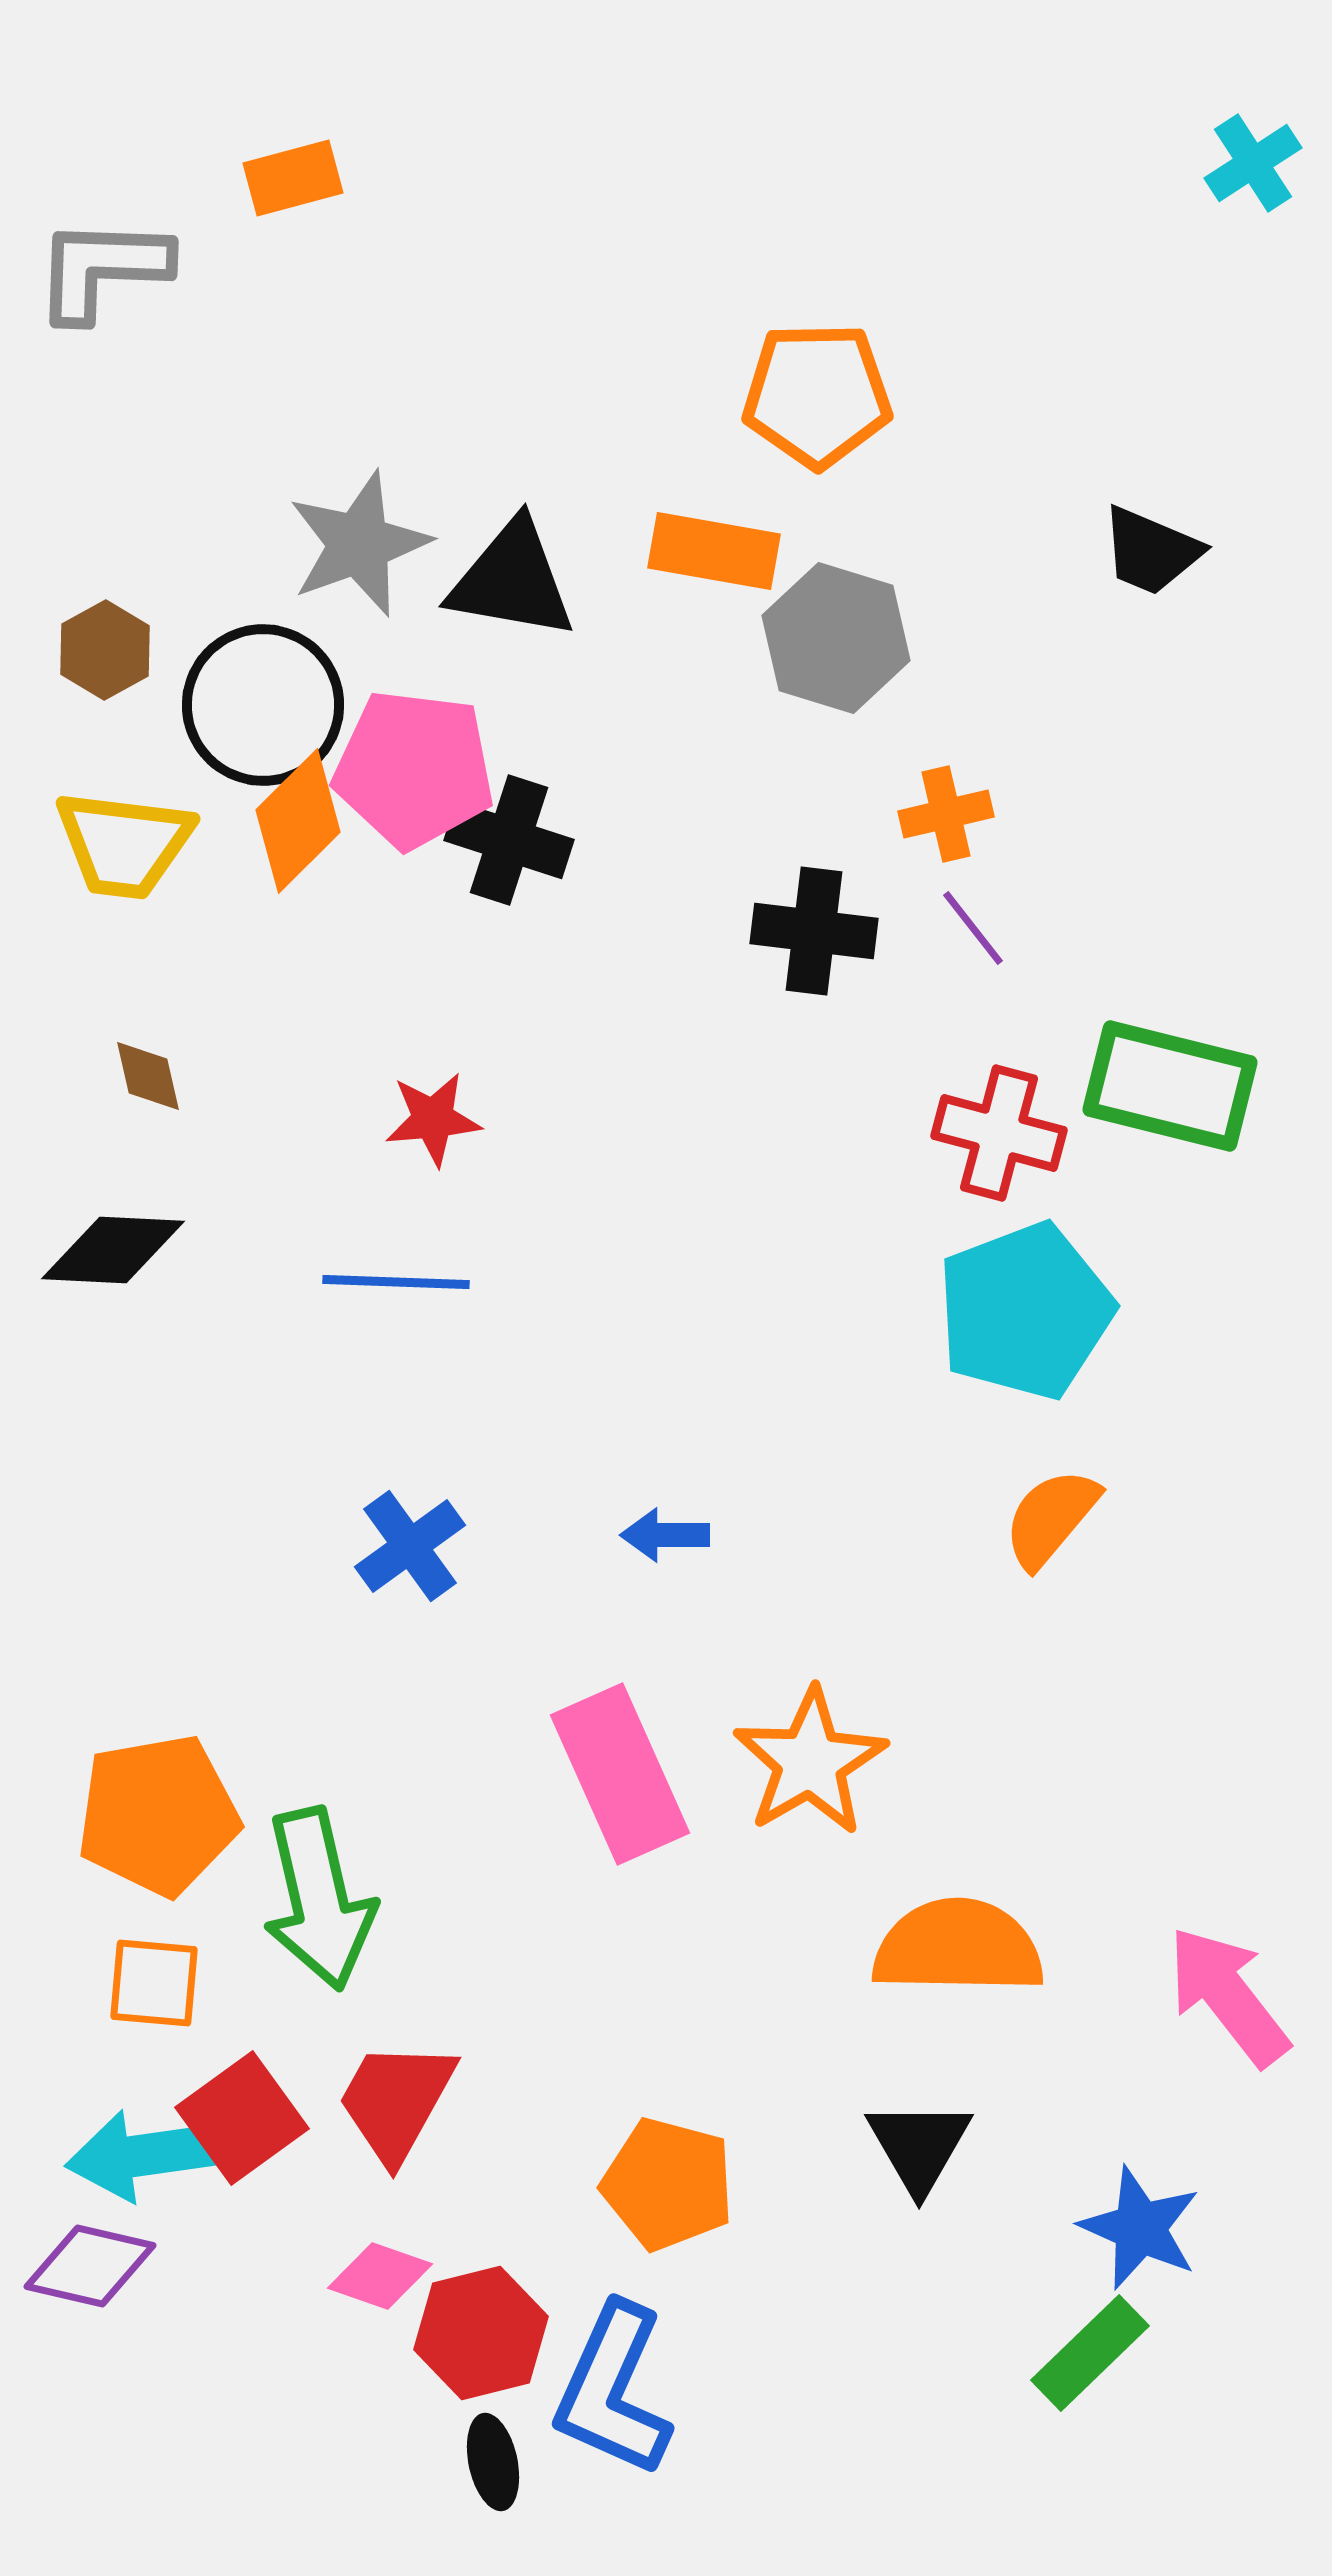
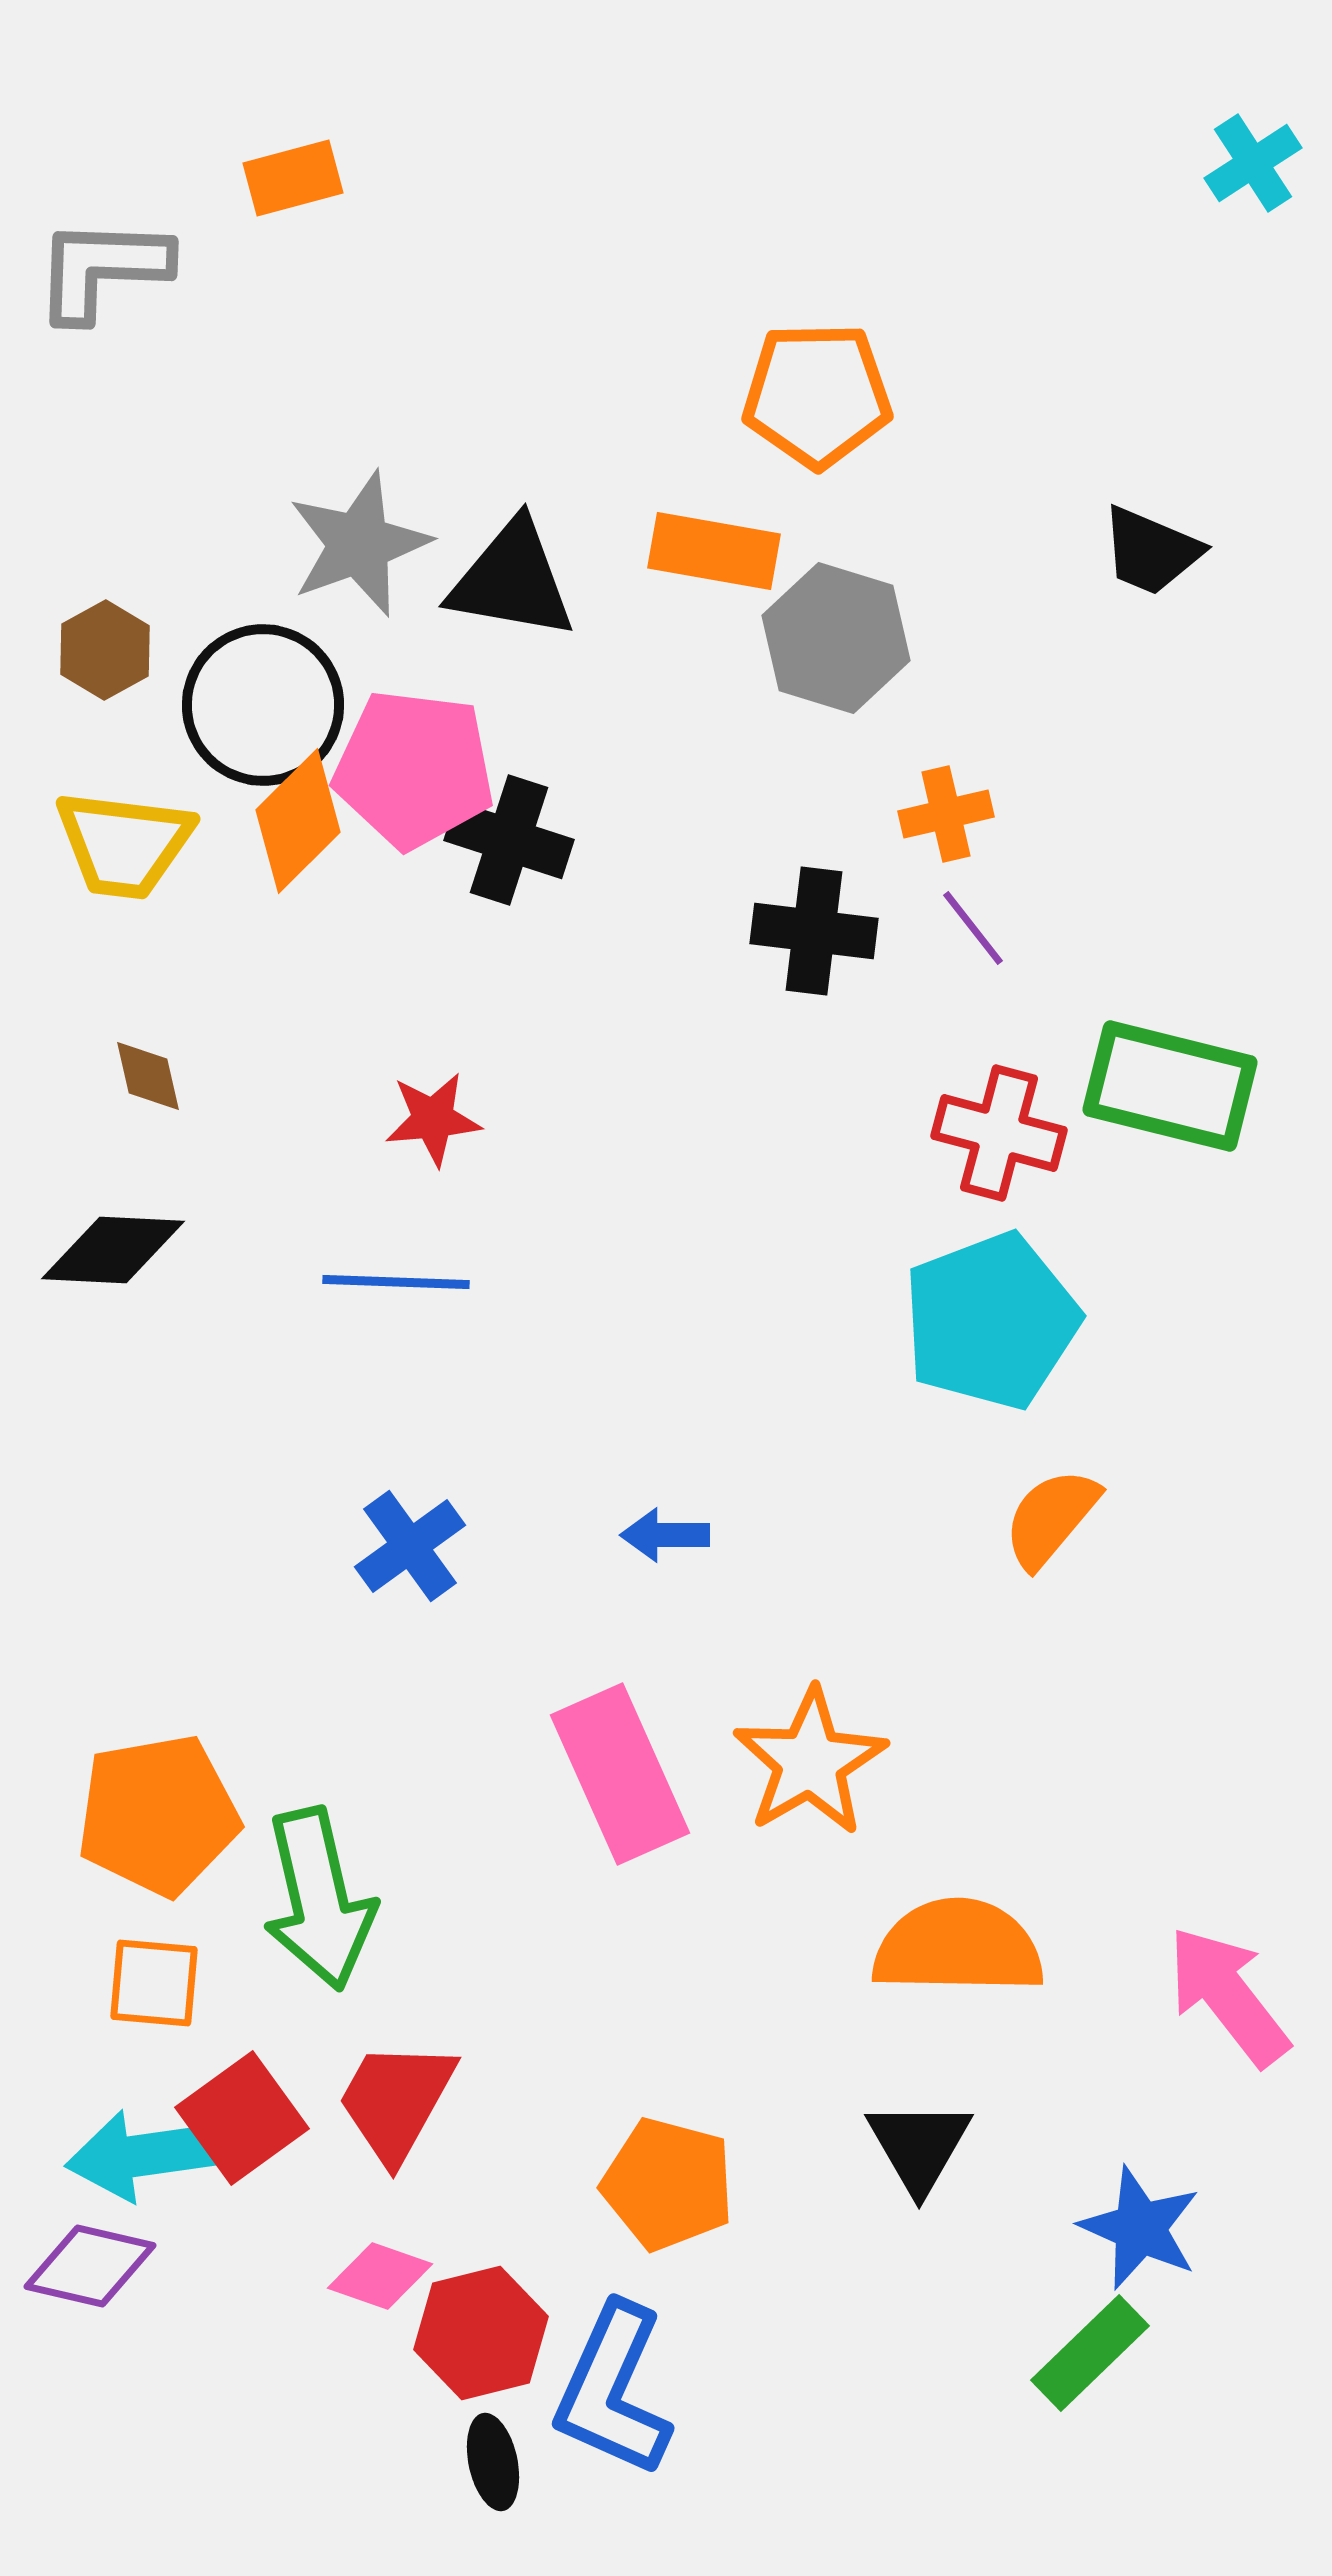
cyan pentagon at (1025, 1311): moved 34 px left, 10 px down
